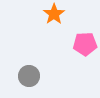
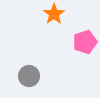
pink pentagon: moved 2 px up; rotated 15 degrees counterclockwise
